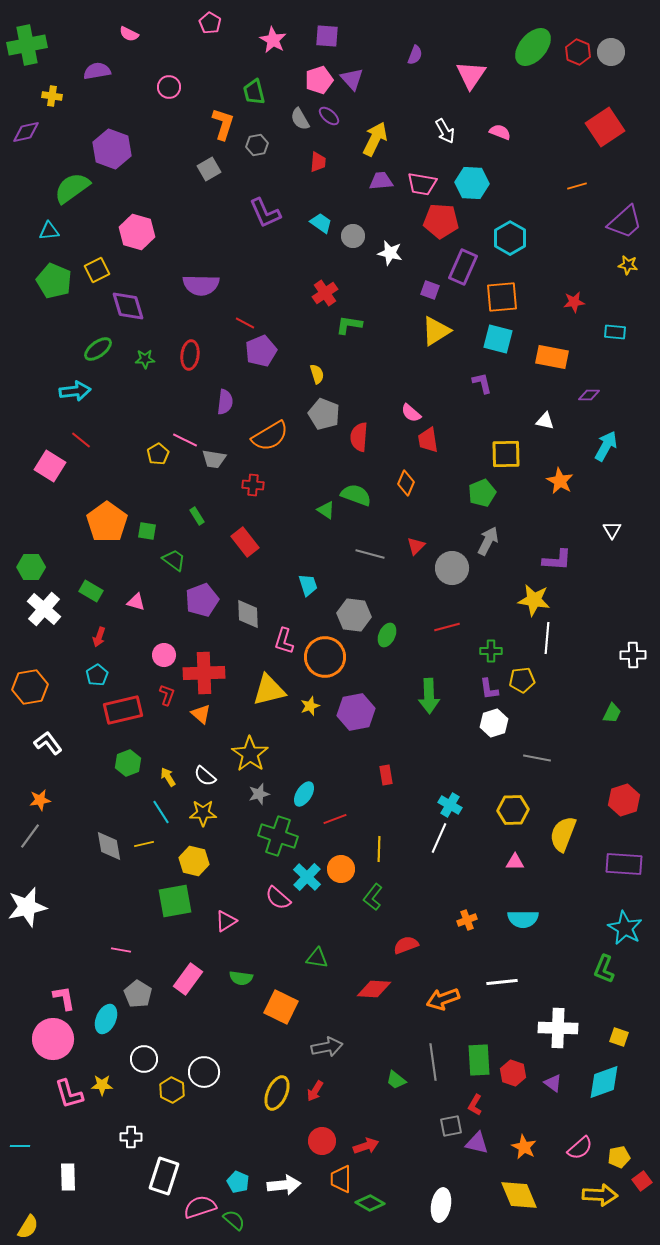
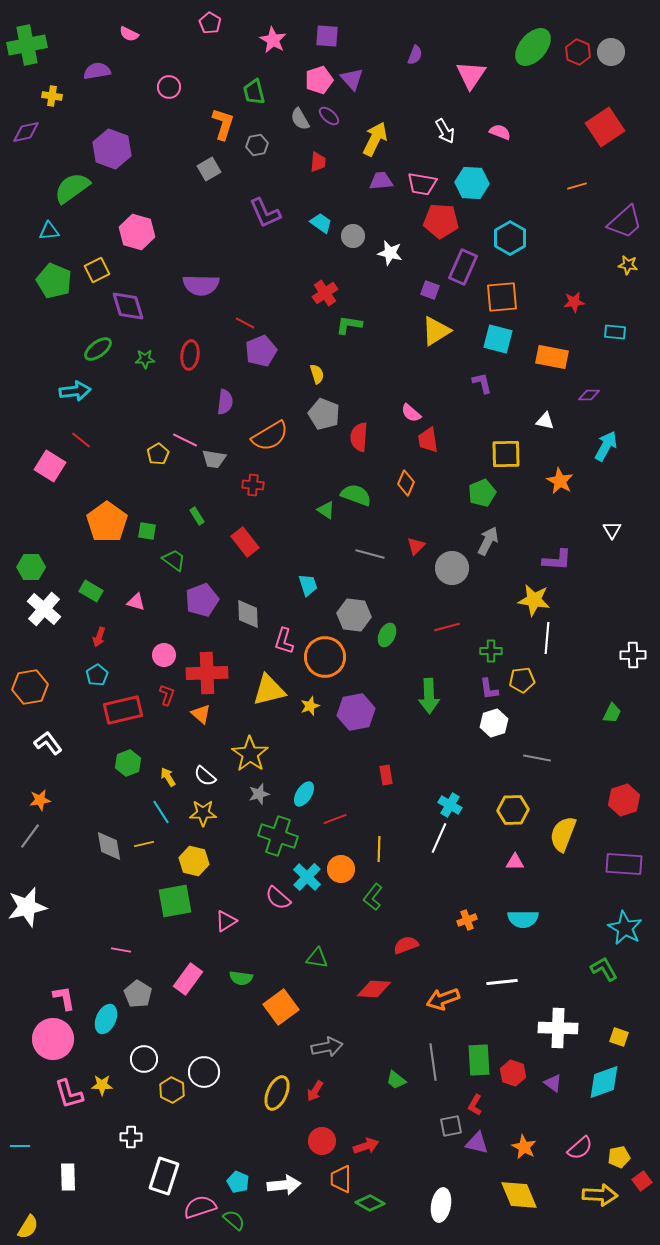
red cross at (204, 673): moved 3 px right
green L-shape at (604, 969): rotated 128 degrees clockwise
orange square at (281, 1007): rotated 28 degrees clockwise
